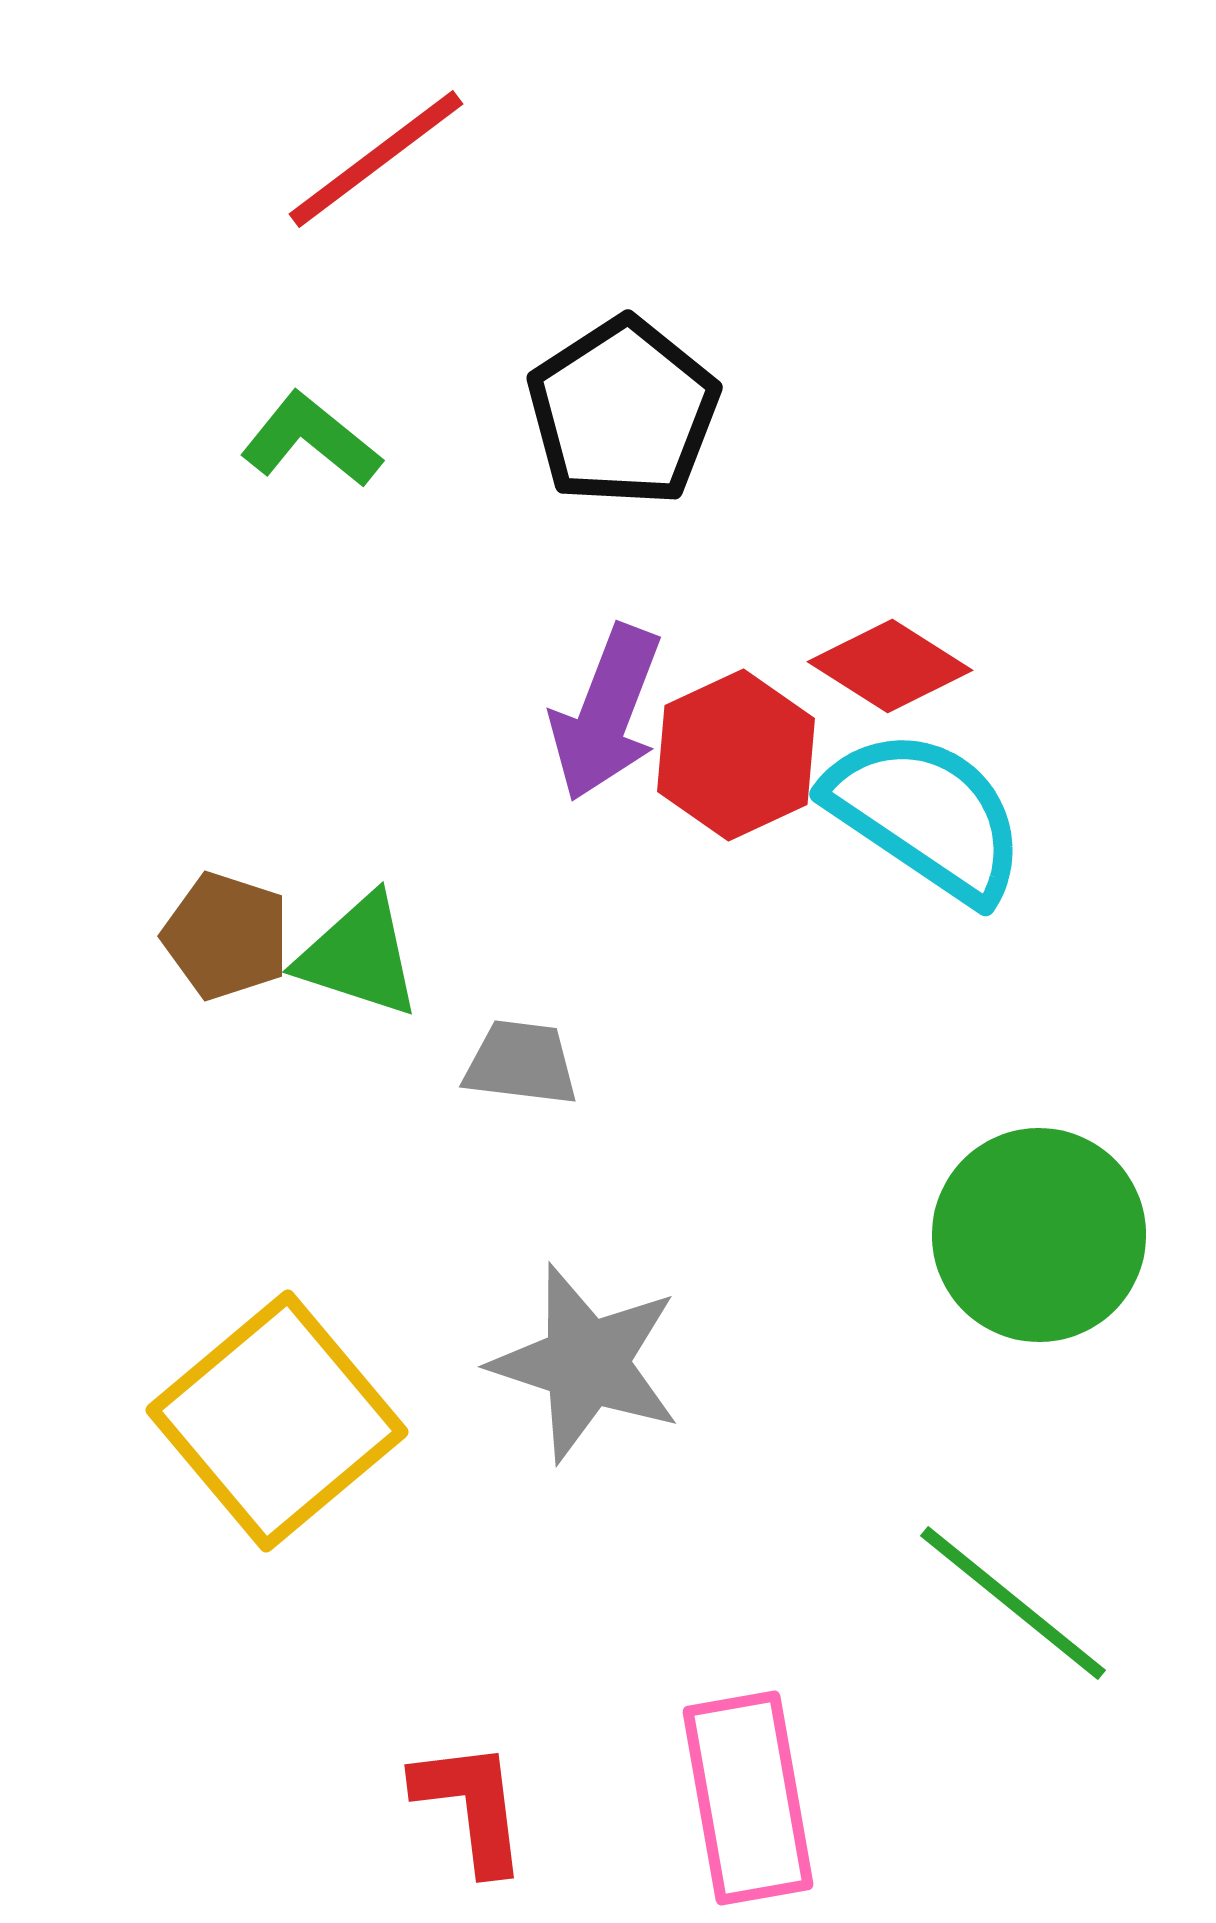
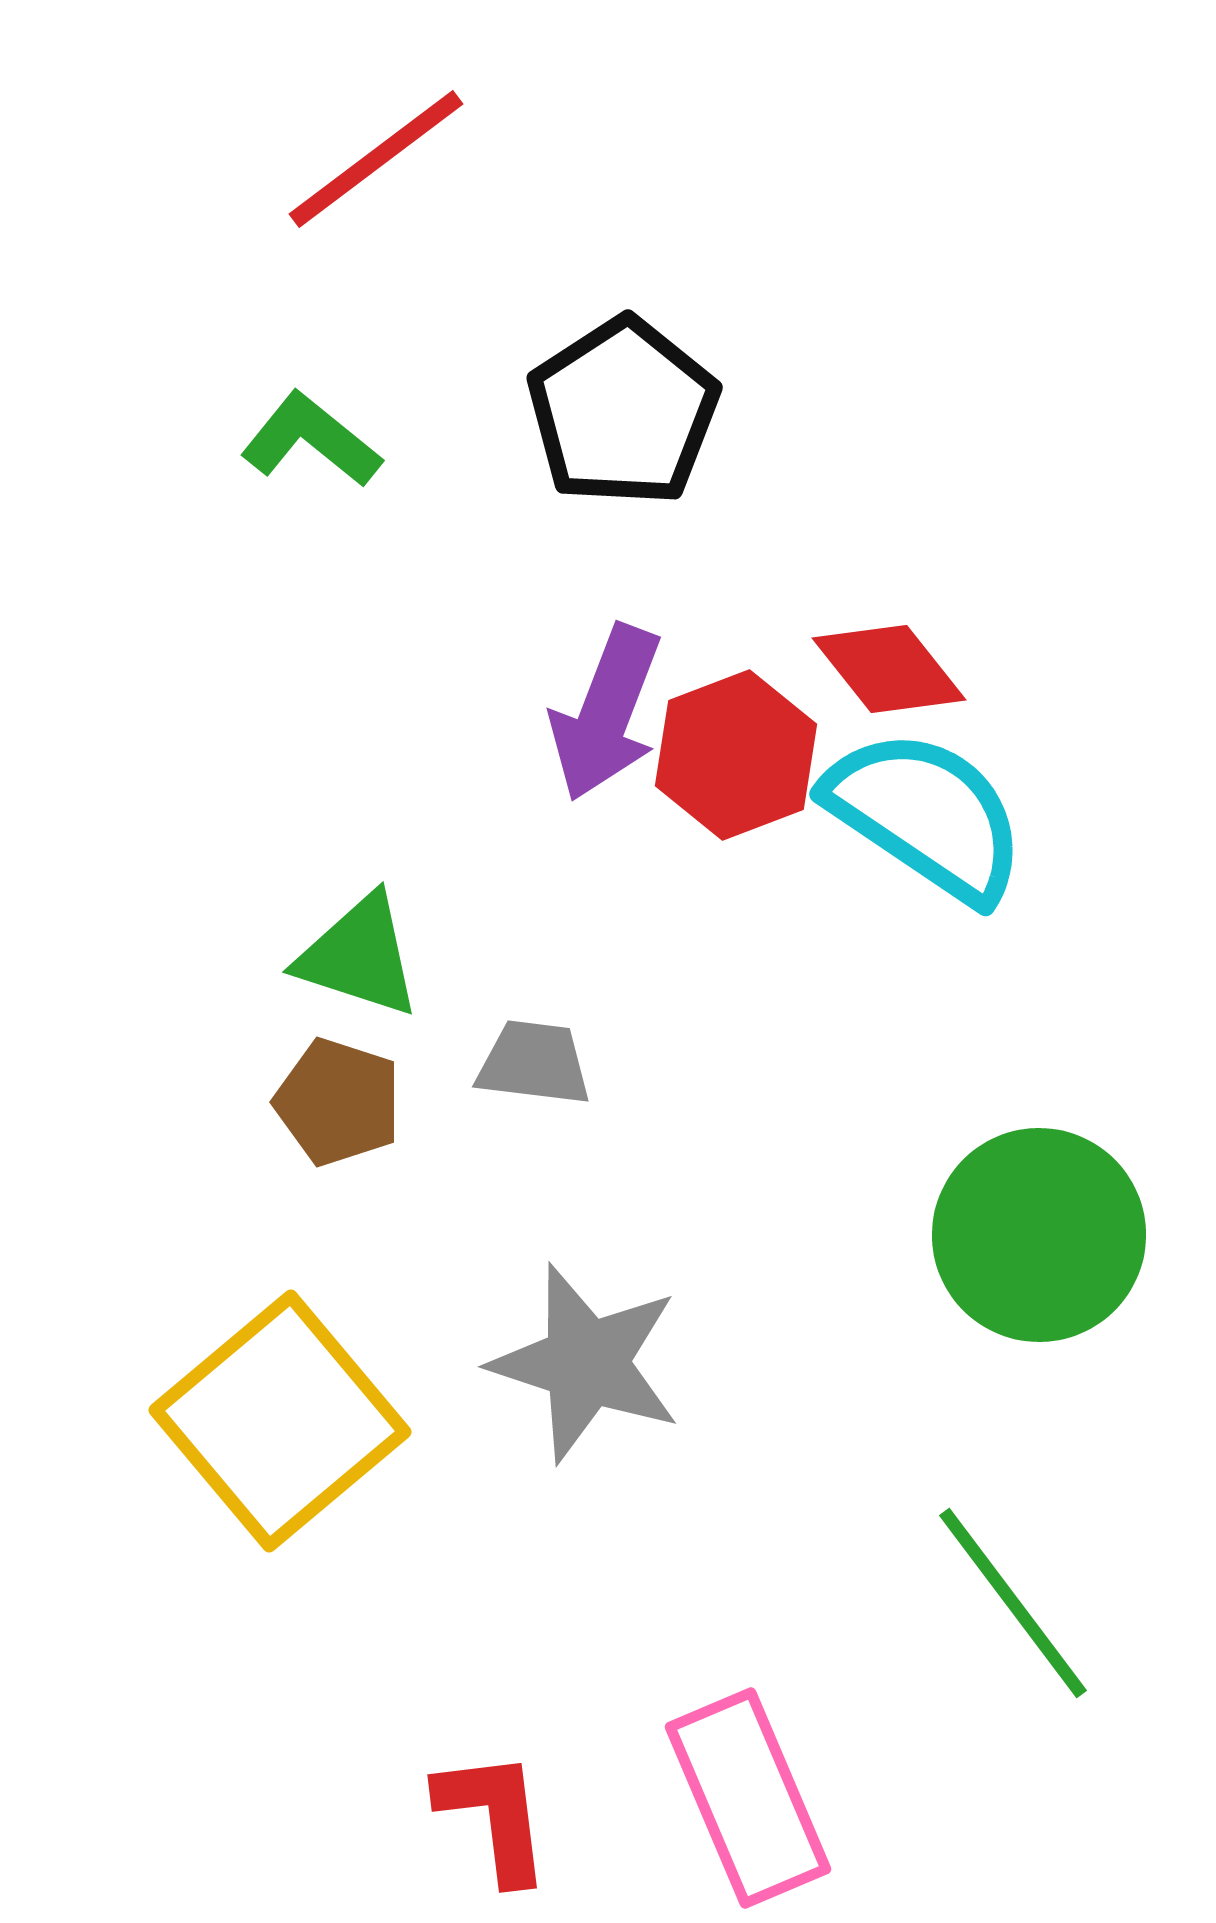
red diamond: moved 1 px left, 3 px down; rotated 19 degrees clockwise
red hexagon: rotated 4 degrees clockwise
brown pentagon: moved 112 px right, 166 px down
gray trapezoid: moved 13 px right
yellow square: moved 3 px right
green line: rotated 14 degrees clockwise
pink rectangle: rotated 13 degrees counterclockwise
red L-shape: moved 23 px right, 10 px down
